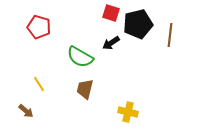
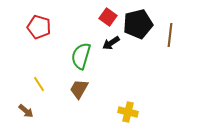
red square: moved 3 px left, 4 px down; rotated 18 degrees clockwise
green semicircle: moved 1 px right, 1 px up; rotated 76 degrees clockwise
brown trapezoid: moved 6 px left; rotated 15 degrees clockwise
